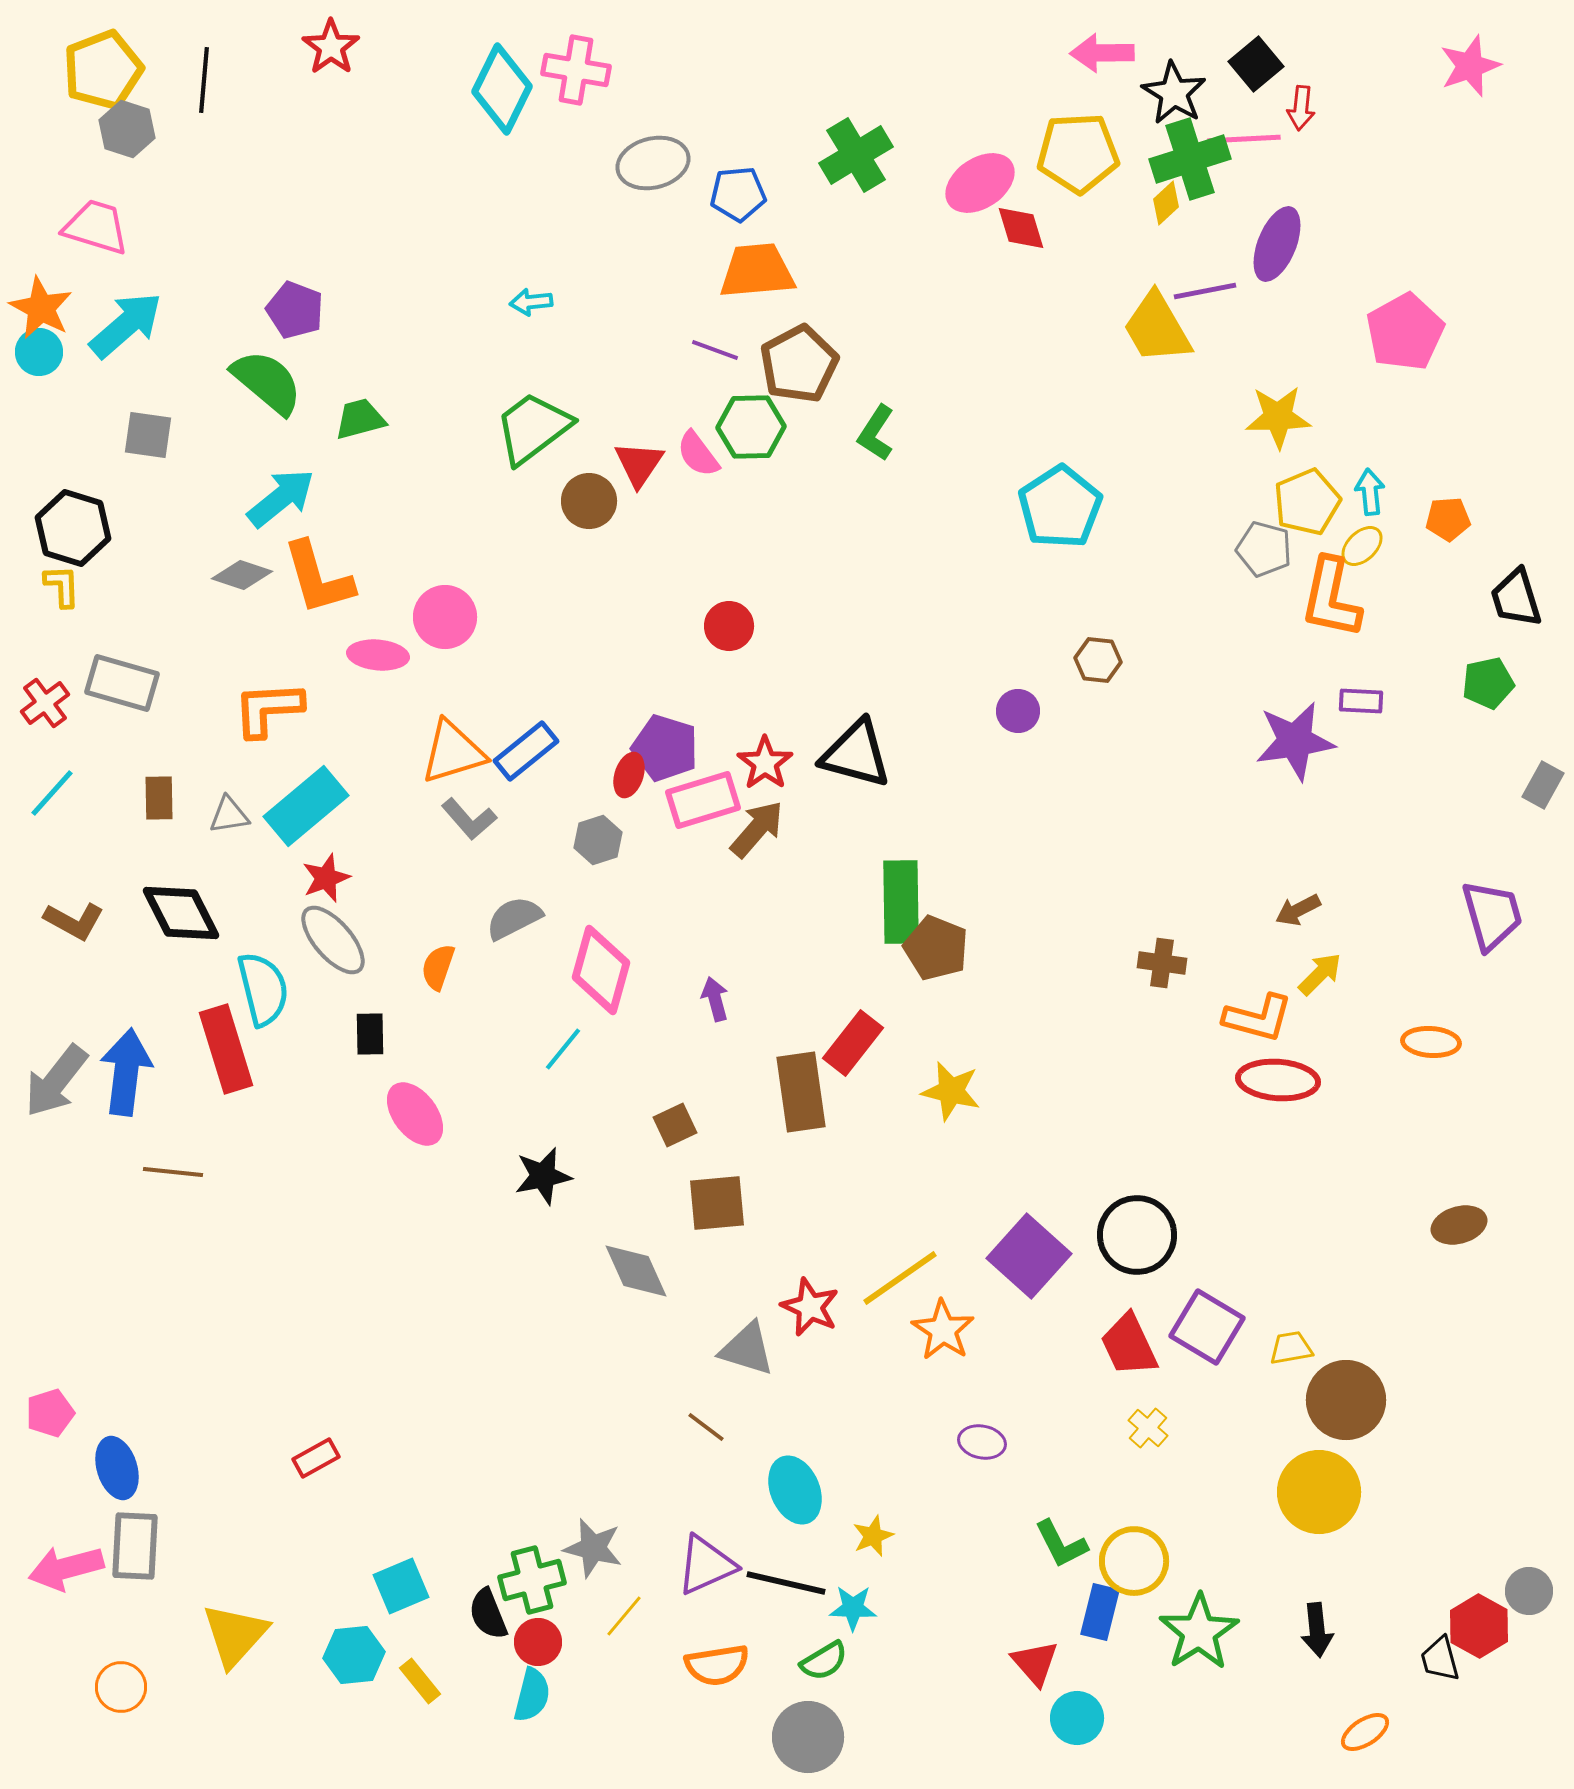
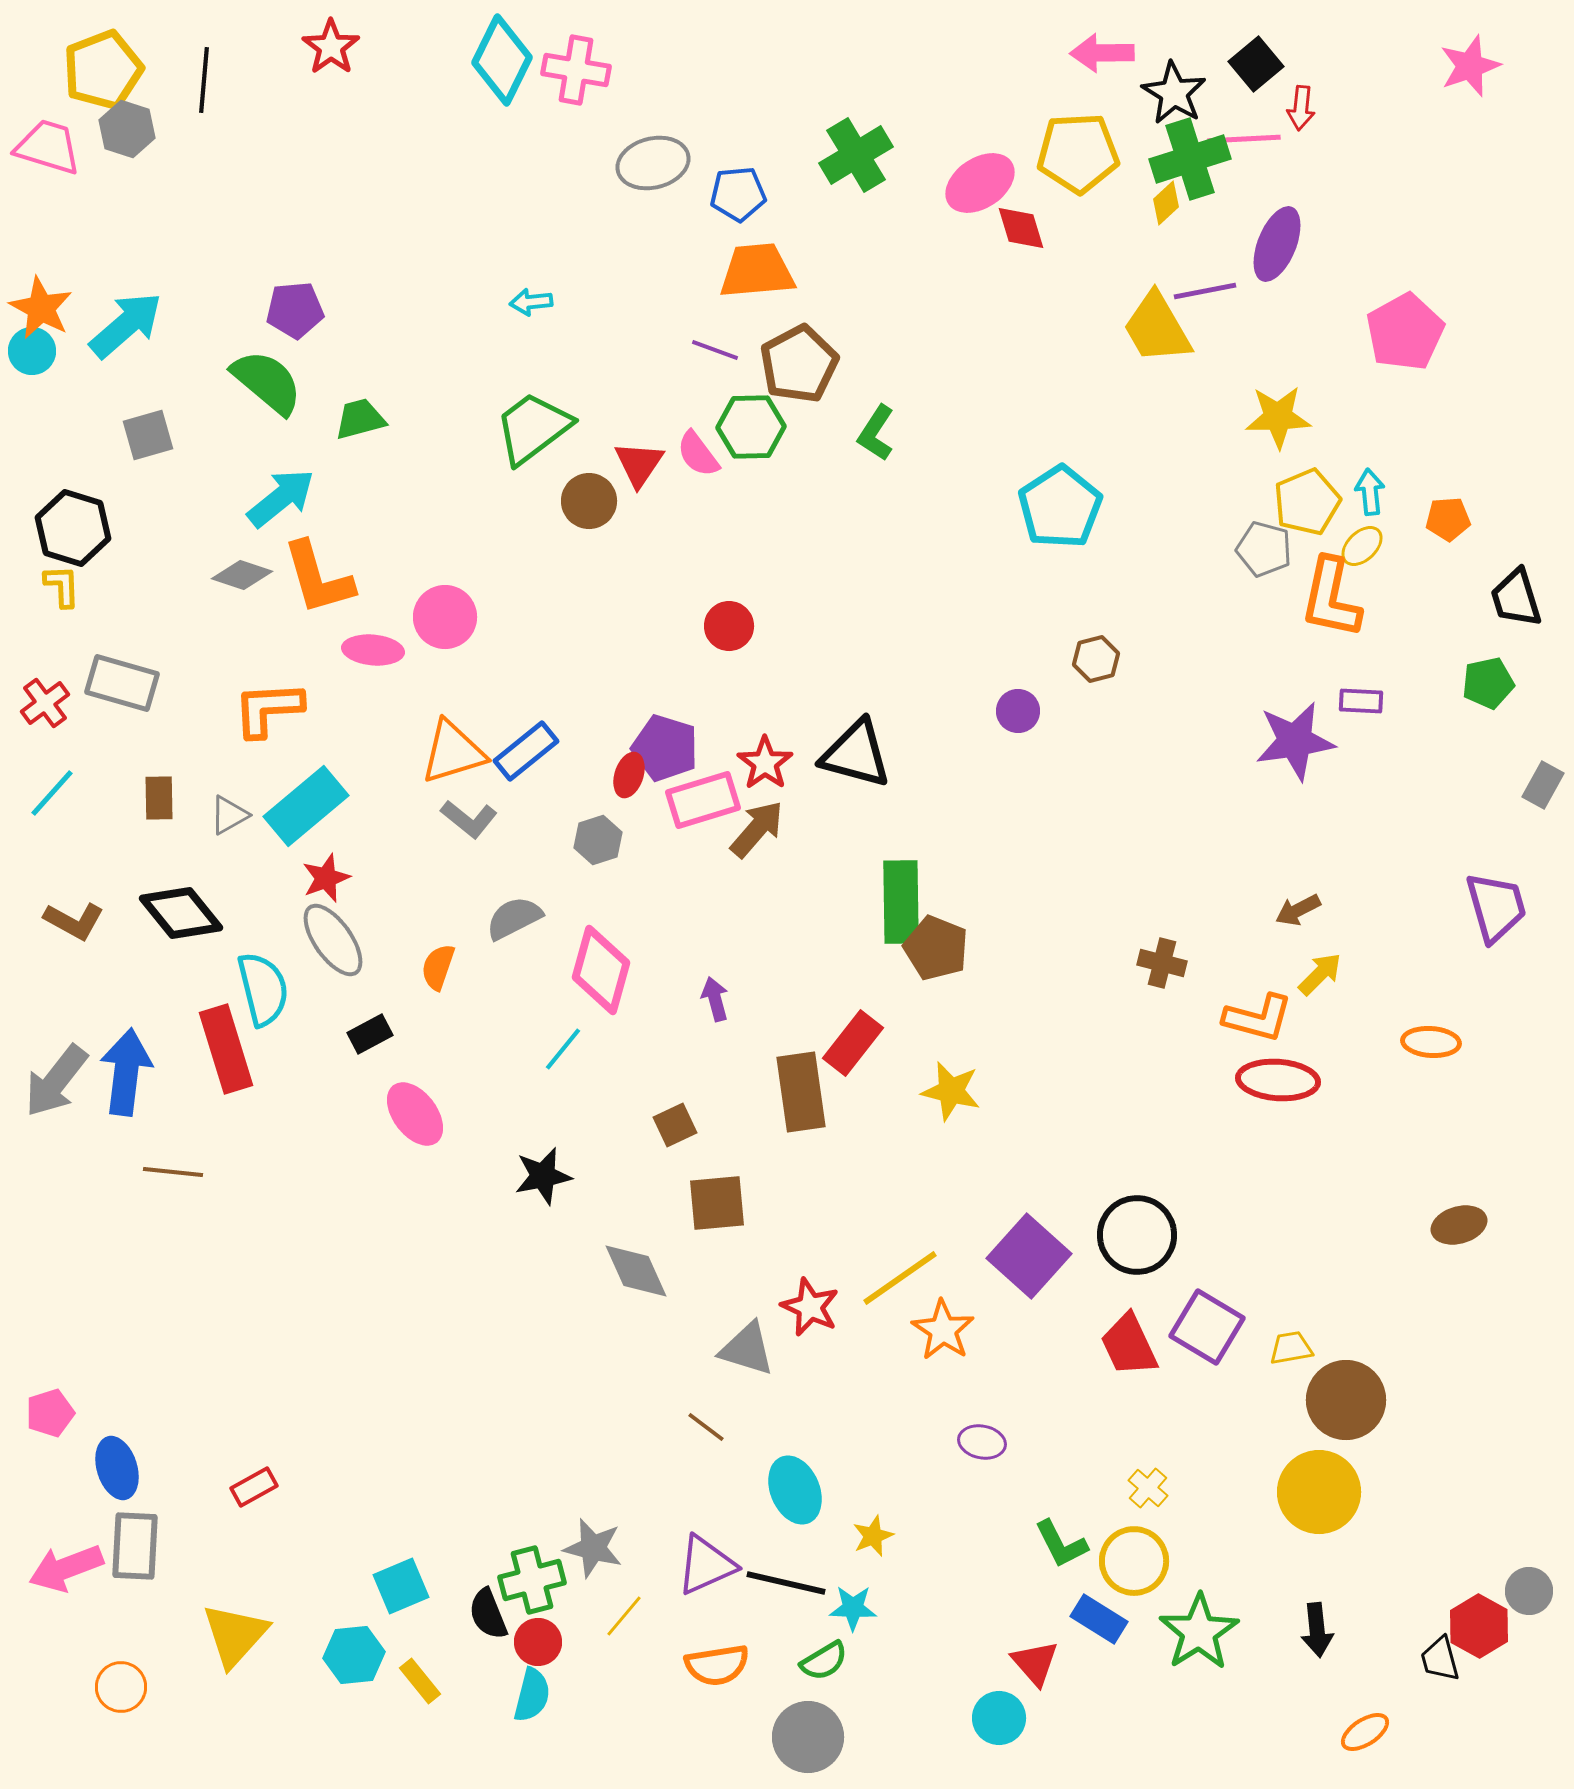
cyan diamond at (502, 89): moved 29 px up
pink trapezoid at (96, 227): moved 48 px left, 80 px up
purple pentagon at (295, 310): rotated 26 degrees counterclockwise
cyan circle at (39, 352): moved 7 px left, 1 px up
gray square at (148, 435): rotated 24 degrees counterclockwise
pink ellipse at (378, 655): moved 5 px left, 5 px up
brown hexagon at (1098, 660): moved 2 px left, 1 px up; rotated 21 degrees counterclockwise
gray triangle at (229, 815): rotated 21 degrees counterclockwise
gray L-shape at (469, 819): rotated 10 degrees counterclockwise
black diamond at (181, 913): rotated 12 degrees counterclockwise
purple trapezoid at (1492, 915): moved 4 px right, 8 px up
gray ellipse at (333, 940): rotated 6 degrees clockwise
brown cross at (1162, 963): rotated 6 degrees clockwise
black rectangle at (370, 1034): rotated 63 degrees clockwise
yellow cross at (1148, 1428): moved 60 px down
red rectangle at (316, 1458): moved 62 px left, 29 px down
pink arrow at (66, 1568): rotated 6 degrees counterclockwise
blue rectangle at (1100, 1612): moved 1 px left, 7 px down; rotated 72 degrees counterclockwise
cyan circle at (1077, 1718): moved 78 px left
